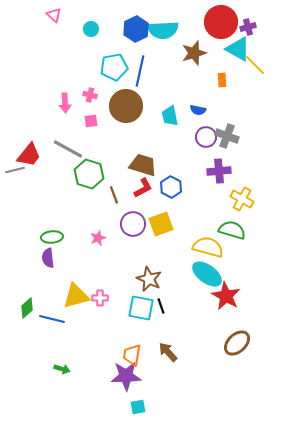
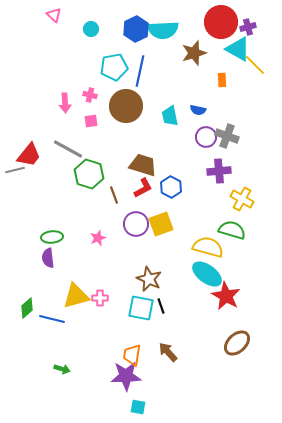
purple circle at (133, 224): moved 3 px right
cyan square at (138, 407): rotated 21 degrees clockwise
